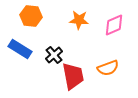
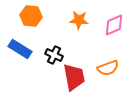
black cross: rotated 24 degrees counterclockwise
red trapezoid: moved 1 px right, 1 px down
